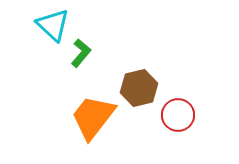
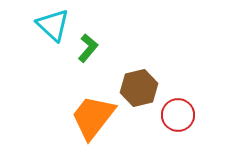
green L-shape: moved 7 px right, 5 px up
